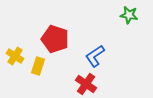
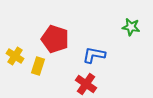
green star: moved 2 px right, 12 px down
blue L-shape: moved 1 px left, 1 px up; rotated 45 degrees clockwise
